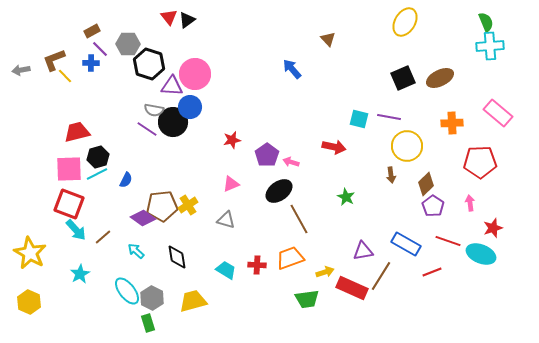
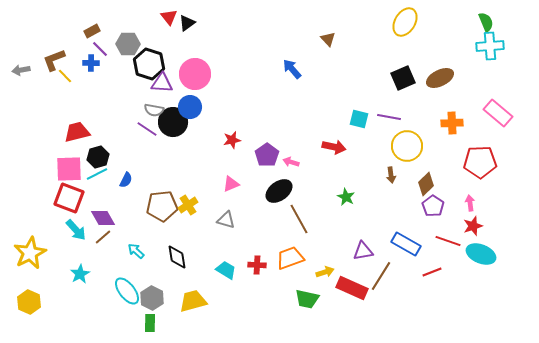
black triangle at (187, 20): moved 3 px down
purple triangle at (172, 86): moved 10 px left, 3 px up
red square at (69, 204): moved 6 px up
purple diamond at (143, 218): moved 40 px left; rotated 25 degrees clockwise
red star at (493, 228): moved 20 px left, 2 px up
yellow star at (30, 253): rotated 16 degrees clockwise
green trapezoid at (307, 299): rotated 20 degrees clockwise
green rectangle at (148, 323): moved 2 px right; rotated 18 degrees clockwise
